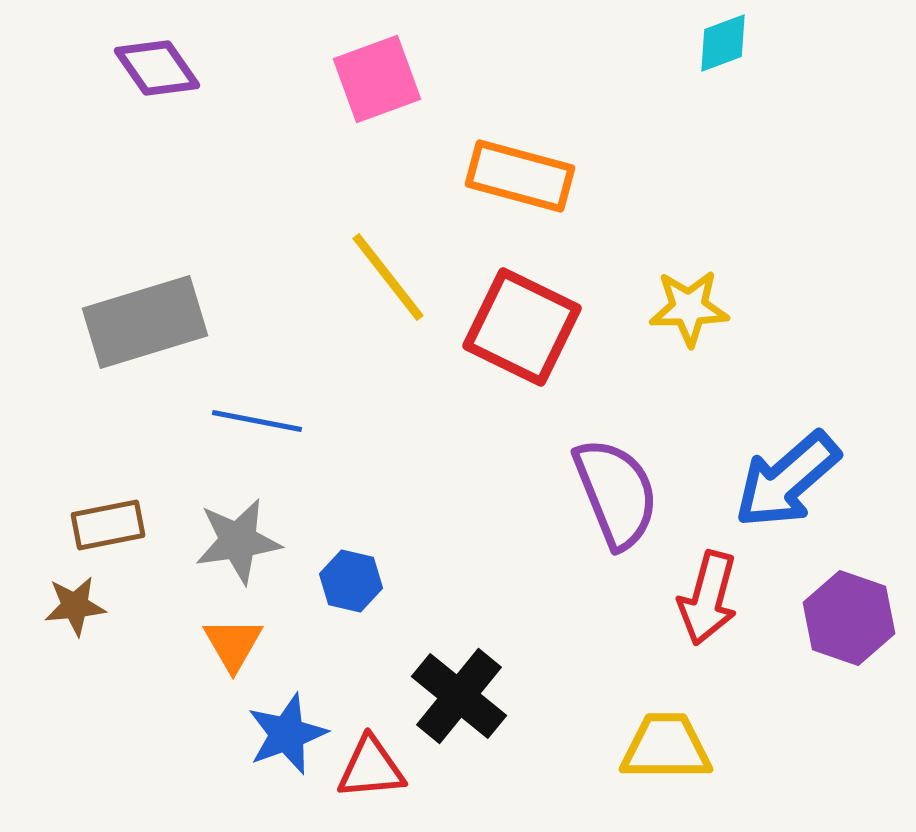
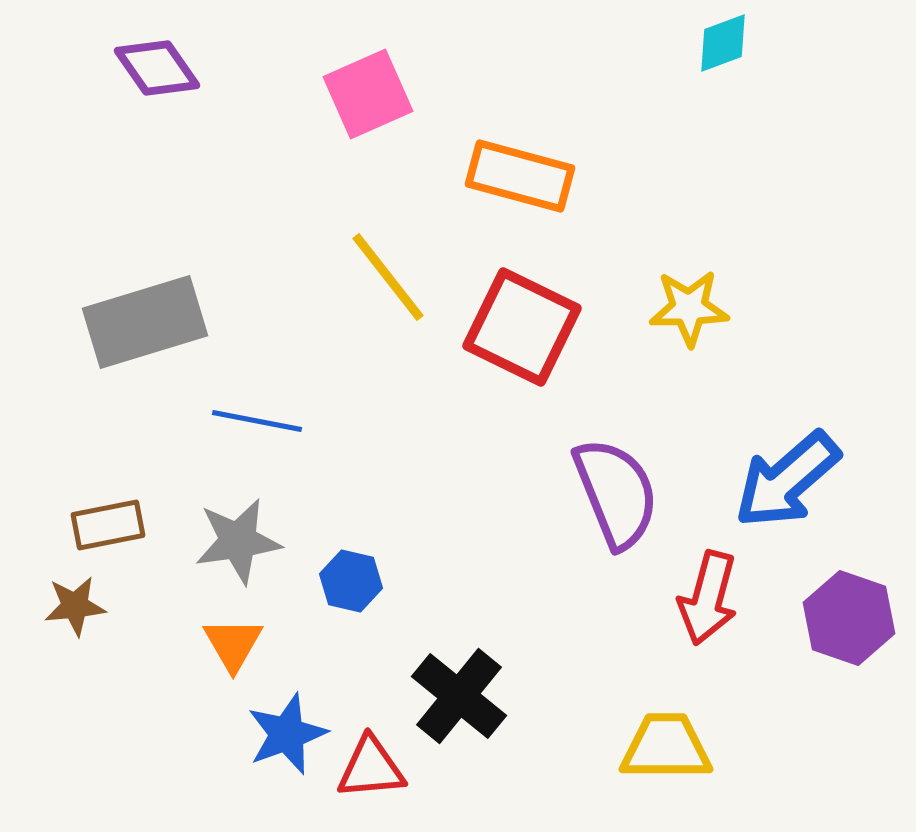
pink square: moved 9 px left, 15 px down; rotated 4 degrees counterclockwise
